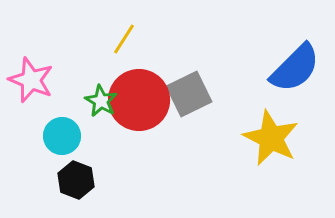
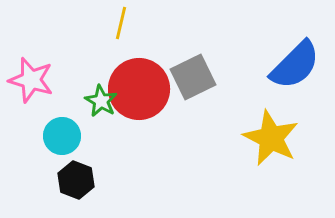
yellow line: moved 3 px left, 16 px up; rotated 20 degrees counterclockwise
blue semicircle: moved 3 px up
pink star: rotated 6 degrees counterclockwise
gray square: moved 4 px right, 17 px up
red circle: moved 11 px up
